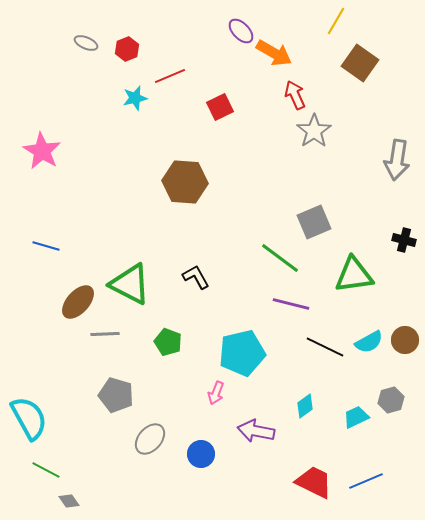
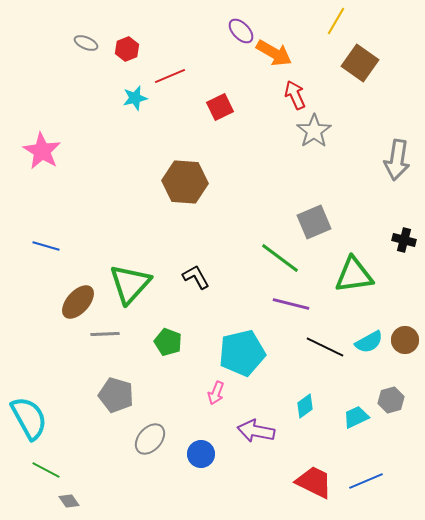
green triangle at (130, 284): rotated 45 degrees clockwise
